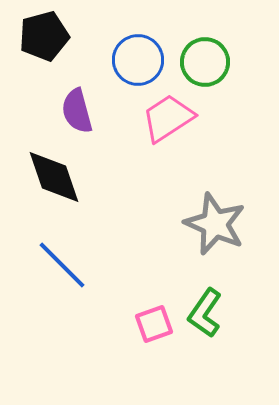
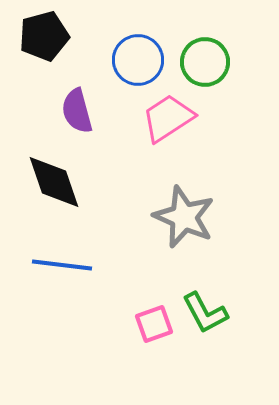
black diamond: moved 5 px down
gray star: moved 31 px left, 7 px up
blue line: rotated 38 degrees counterclockwise
green L-shape: rotated 63 degrees counterclockwise
